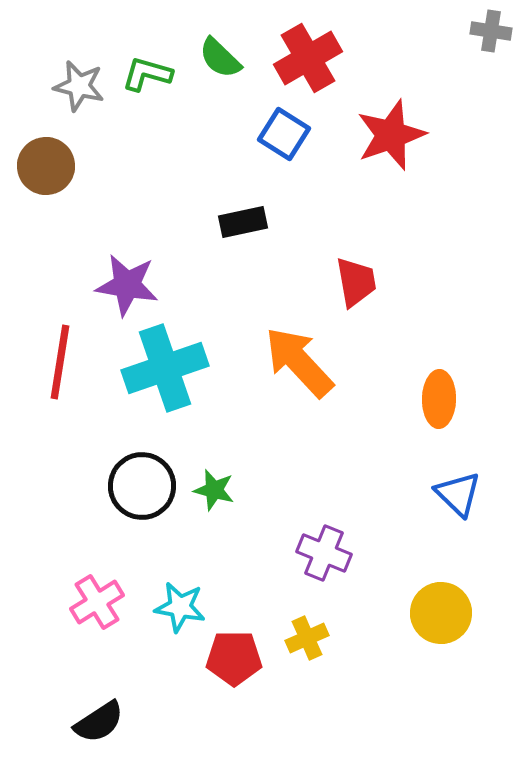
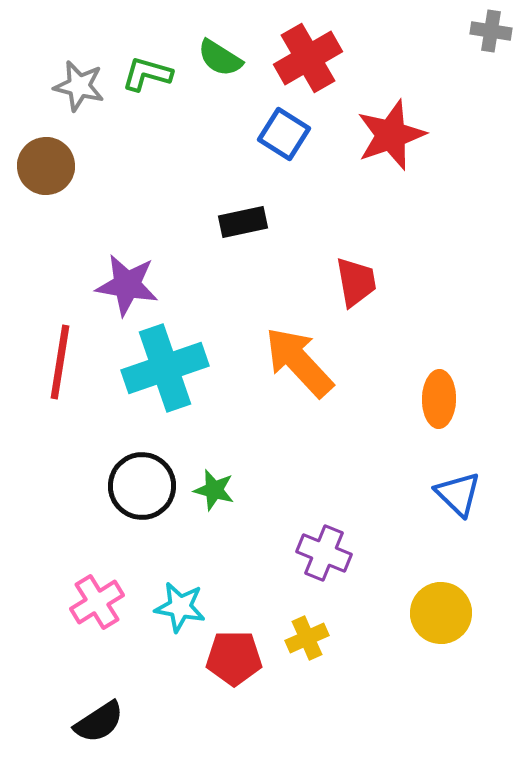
green semicircle: rotated 12 degrees counterclockwise
